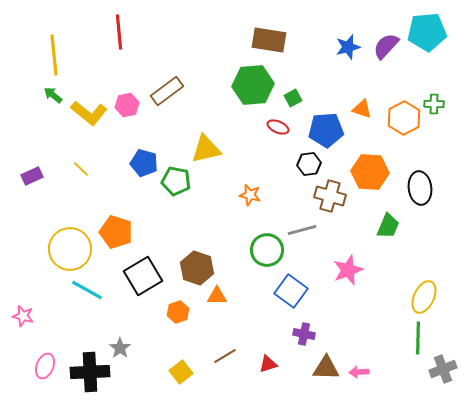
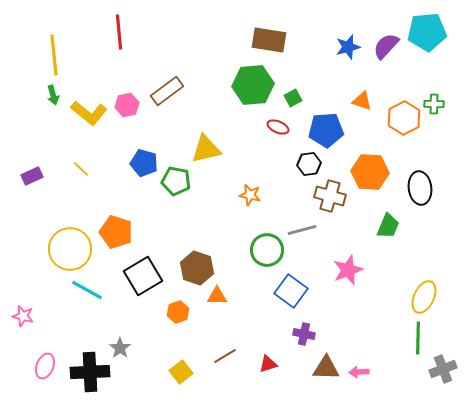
green arrow at (53, 95): rotated 144 degrees counterclockwise
orange triangle at (362, 109): moved 8 px up
